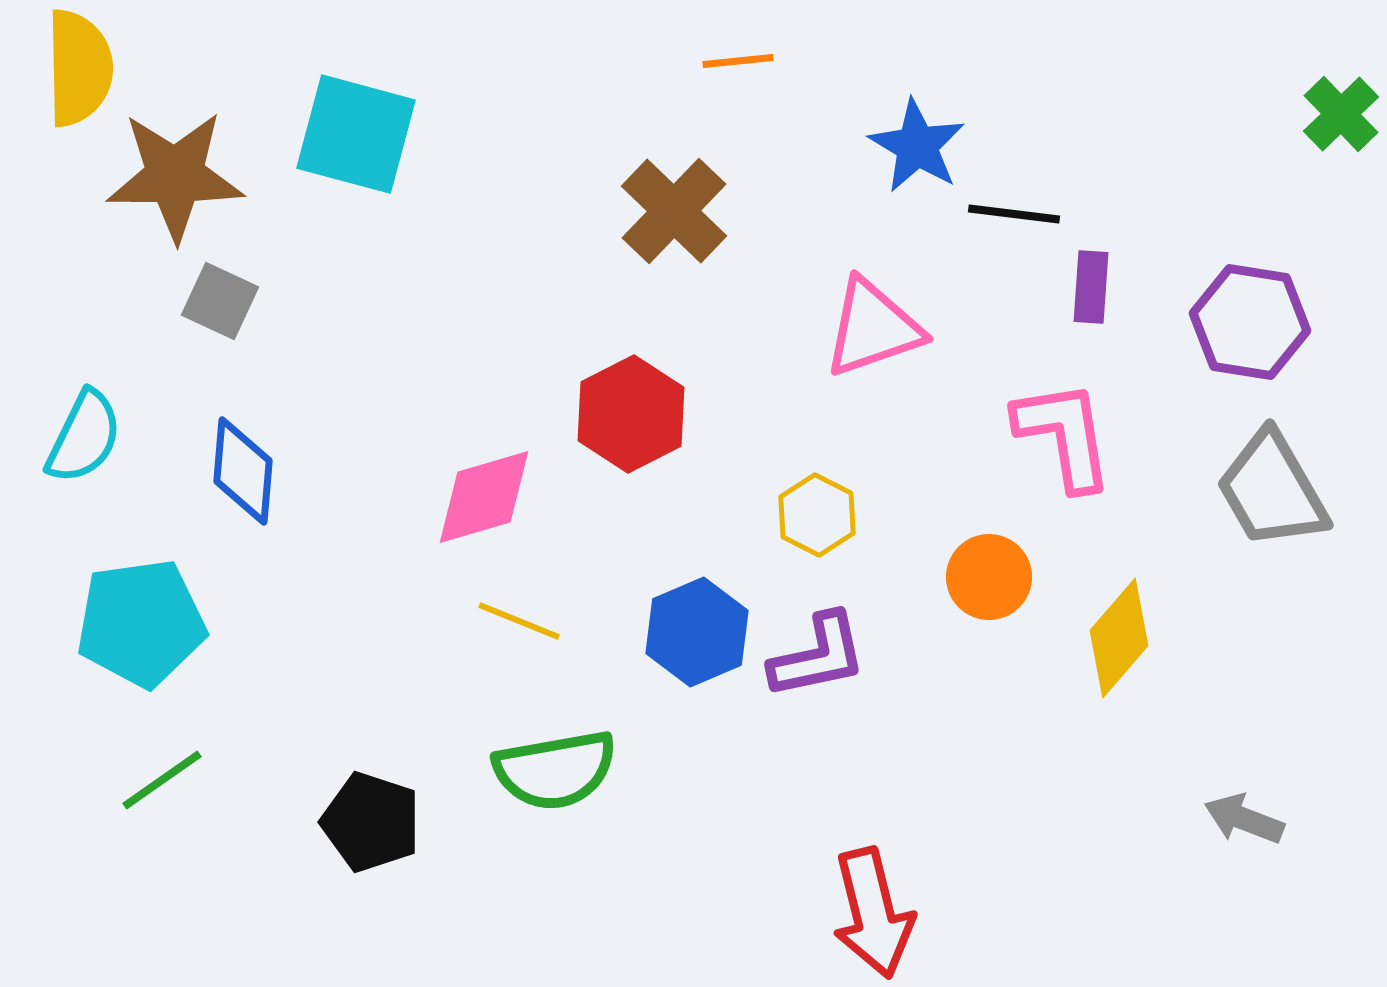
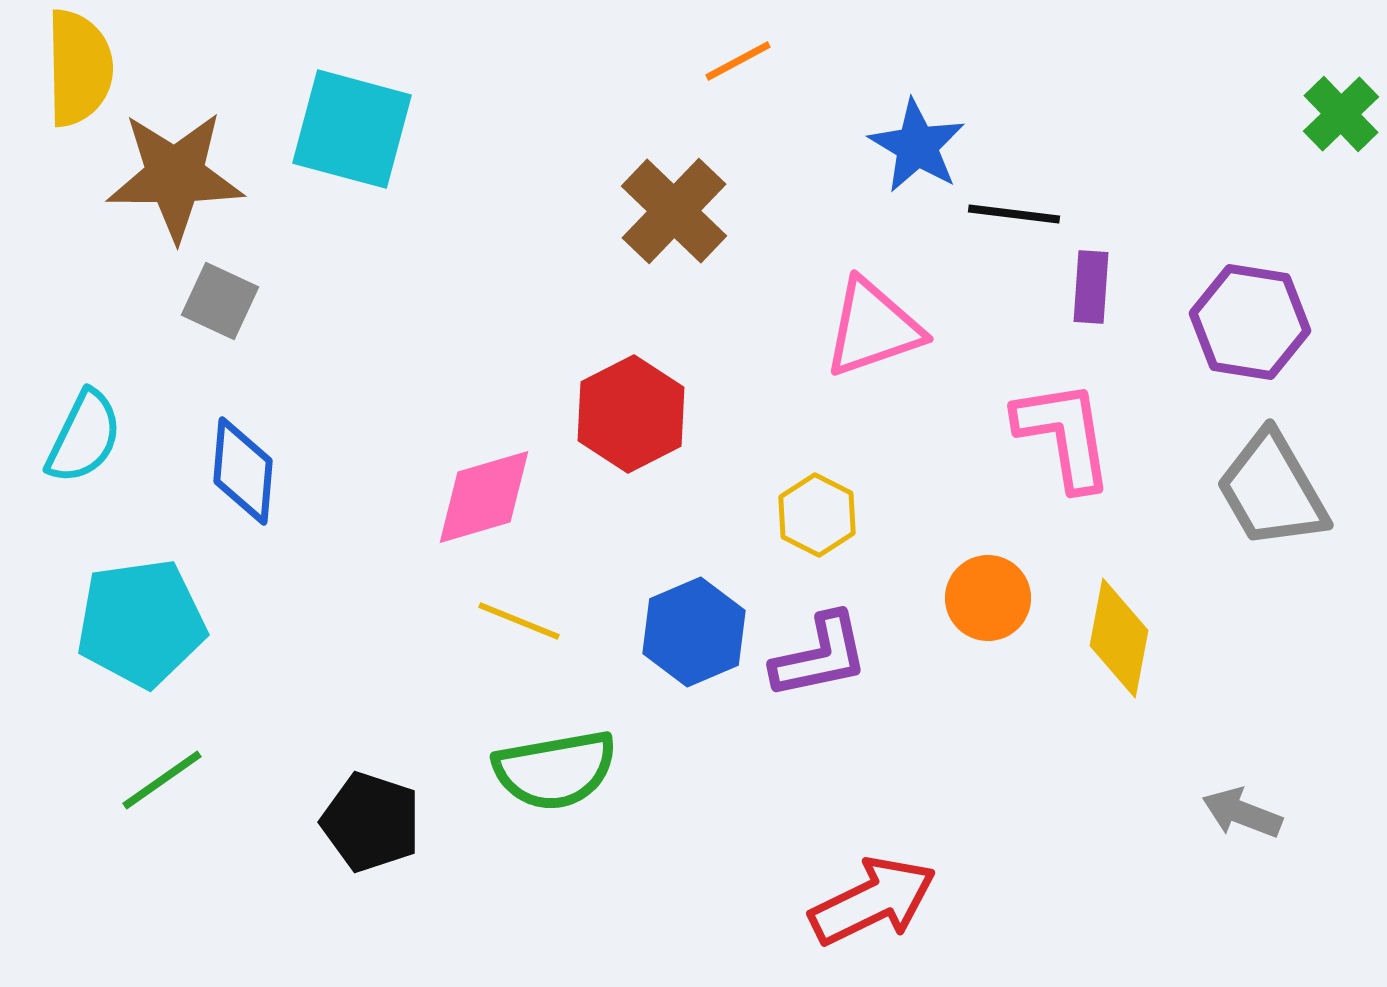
orange line: rotated 22 degrees counterclockwise
cyan square: moved 4 px left, 5 px up
orange circle: moved 1 px left, 21 px down
blue hexagon: moved 3 px left
yellow diamond: rotated 30 degrees counterclockwise
purple L-shape: moved 2 px right
gray arrow: moved 2 px left, 6 px up
red arrow: moved 12 px up; rotated 102 degrees counterclockwise
